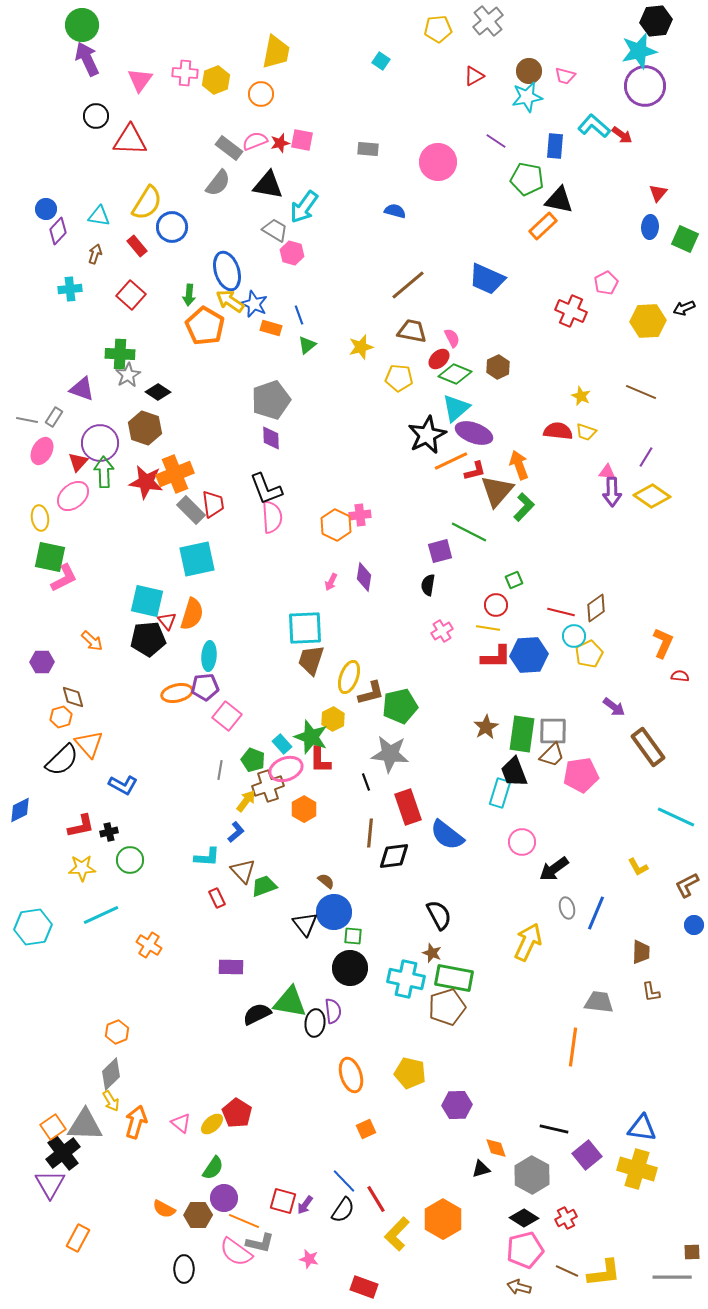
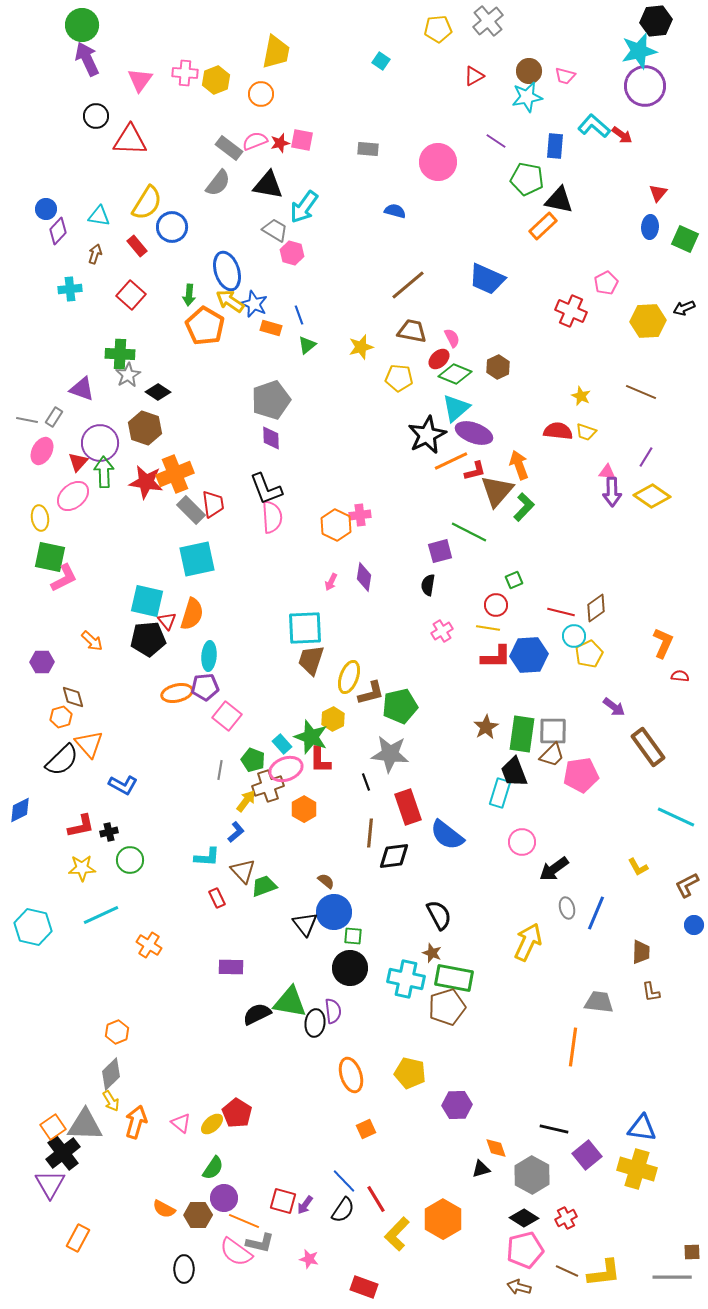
cyan hexagon at (33, 927): rotated 21 degrees clockwise
